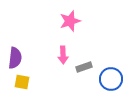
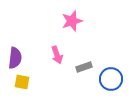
pink star: moved 2 px right
pink arrow: moved 6 px left; rotated 18 degrees counterclockwise
